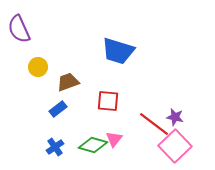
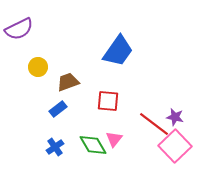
purple semicircle: rotated 92 degrees counterclockwise
blue trapezoid: rotated 72 degrees counterclockwise
green diamond: rotated 44 degrees clockwise
